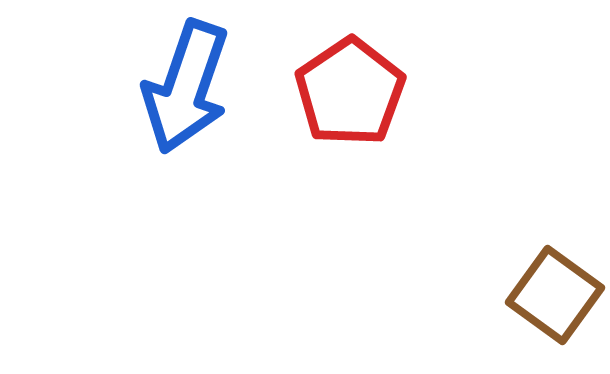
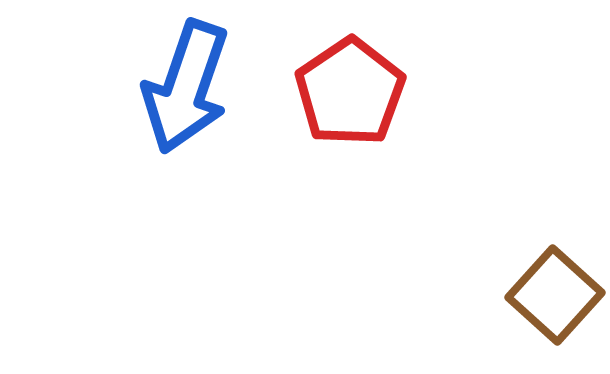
brown square: rotated 6 degrees clockwise
